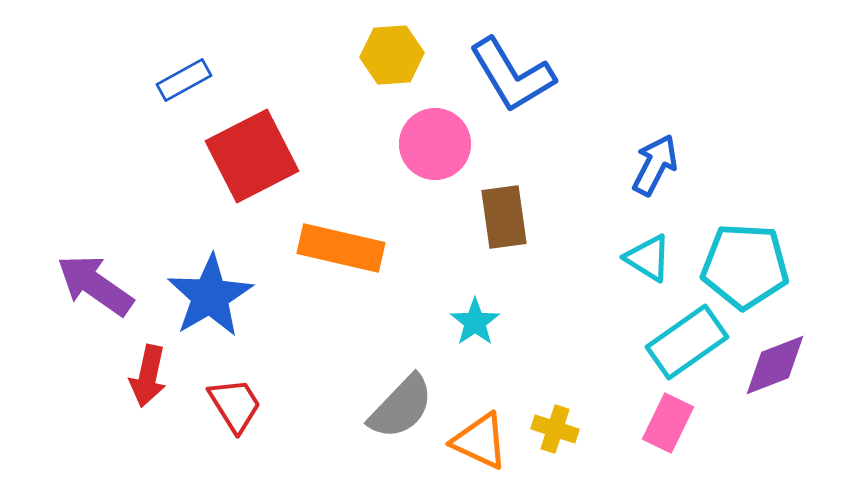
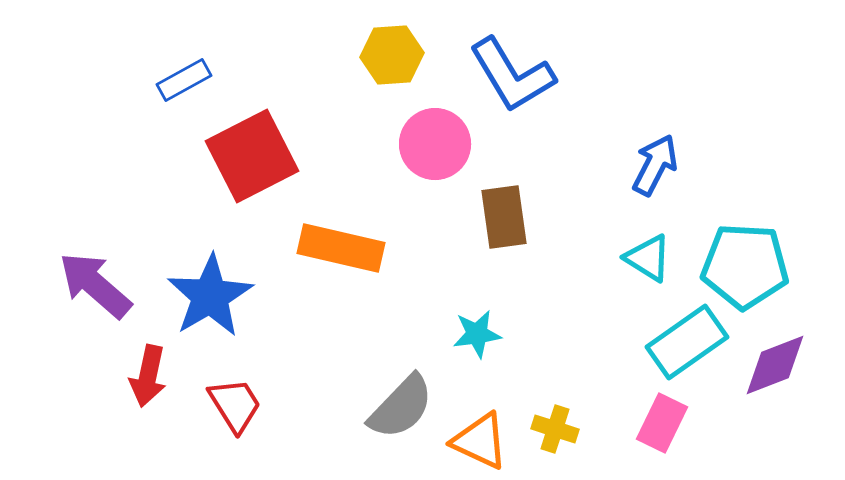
purple arrow: rotated 6 degrees clockwise
cyan star: moved 2 px right, 12 px down; rotated 27 degrees clockwise
pink rectangle: moved 6 px left
